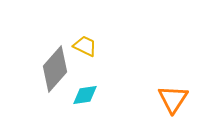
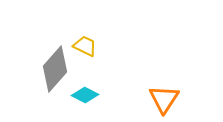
cyan diamond: rotated 36 degrees clockwise
orange triangle: moved 9 px left
